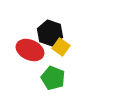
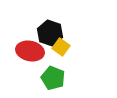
red ellipse: moved 1 px down; rotated 12 degrees counterclockwise
